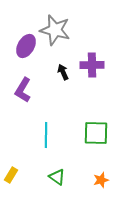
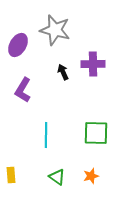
purple ellipse: moved 8 px left, 1 px up
purple cross: moved 1 px right, 1 px up
yellow rectangle: rotated 35 degrees counterclockwise
orange star: moved 10 px left, 4 px up
